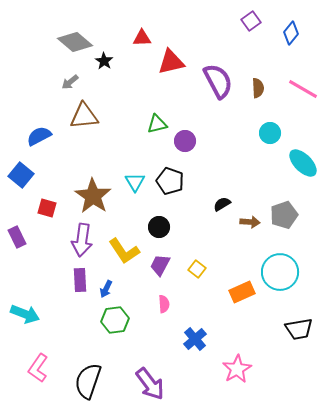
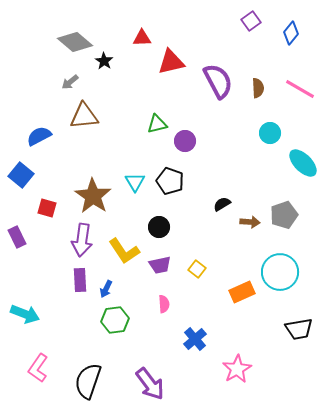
pink line at (303, 89): moved 3 px left
purple trapezoid at (160, 265): rotated 130 degrees counterclockwise
